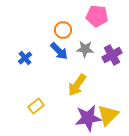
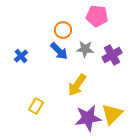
blue cross: moved 4 px left, 2 px up
yellow rectangle: rotated 21 degrees counterclockwise
yellow triangle: moved 4 px right, 1 px up
